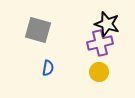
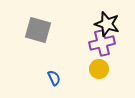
purple cross: moved 2 px right
blue semicircle: moved 6 px right, 10 px down; rotated 35 degrees counterclockwise
yellow circle: moved 3 px up
